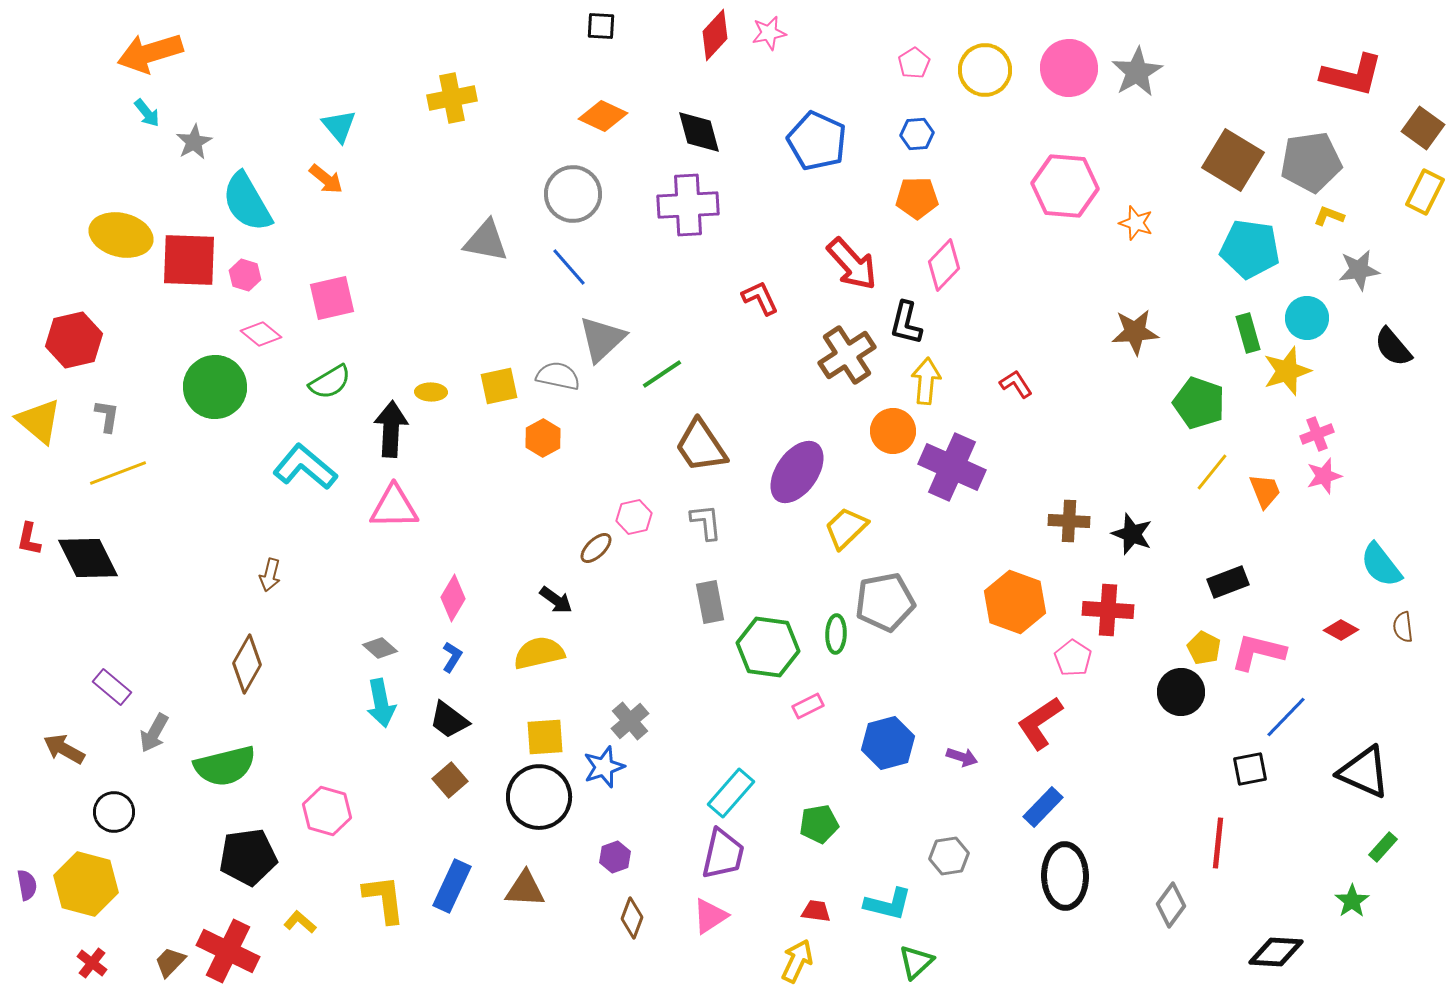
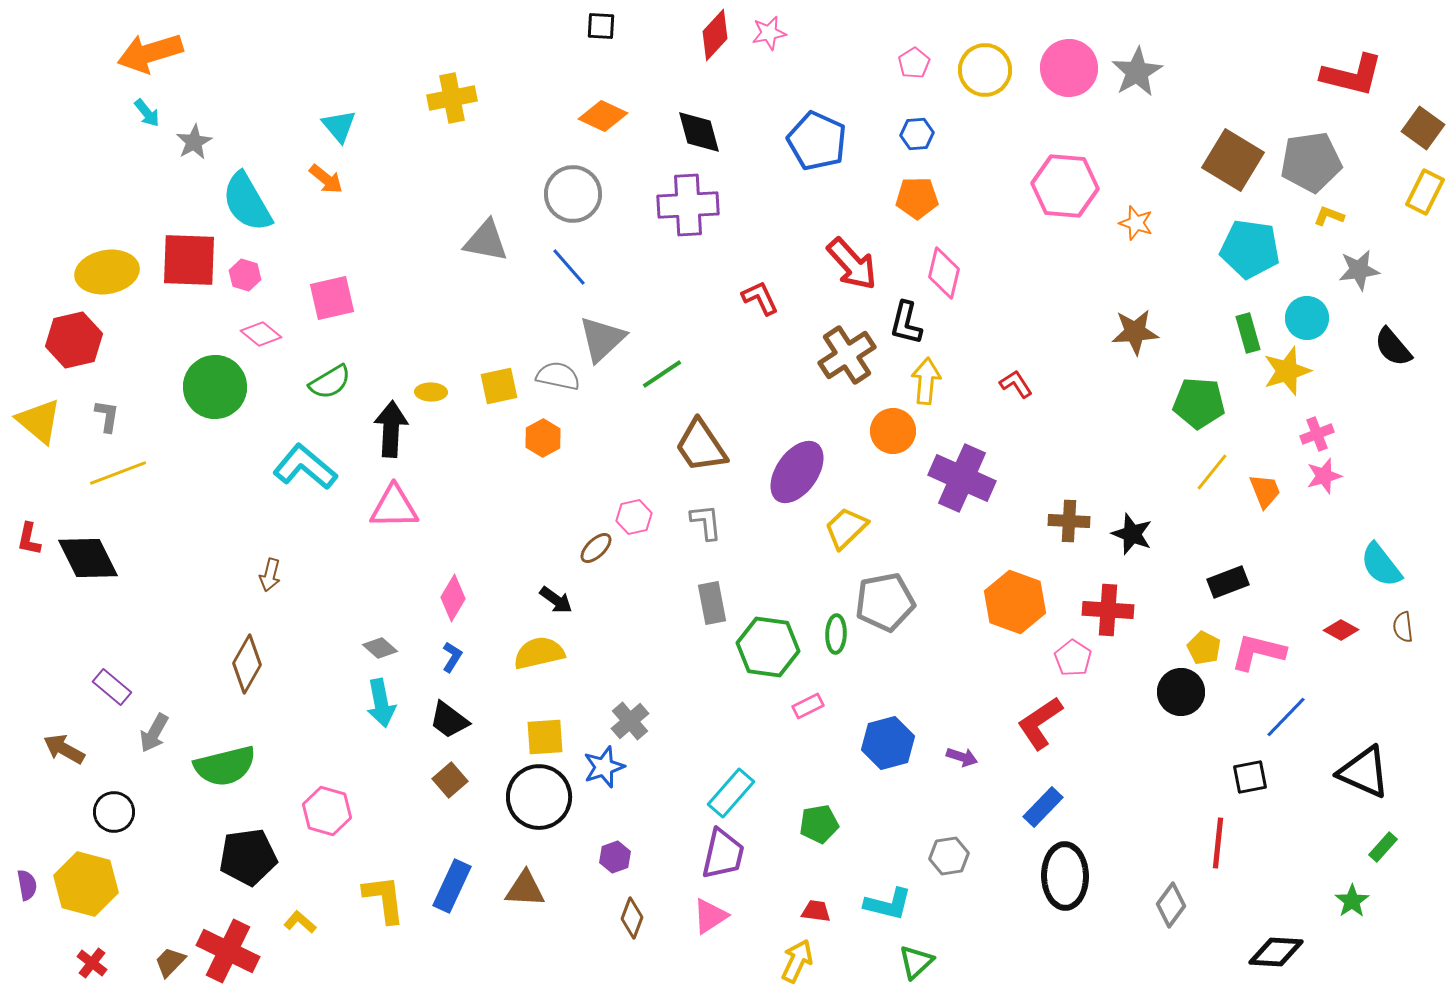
yellow ellipse at (121, 235): moved 14 px left, 37 px down; rotated 24 degrees counterclockwise
pink diamond at (944, 265): moved 8 px down; rotated 30 degrees counterclockwise
green pentagon at (1199, 403): rotated 15 degrees counterclockwise
purple cross at (952, 467): moved 10 px right, 11 px down
gray rectangle at (710, 602): moved 2 px right, 1 px down
black square at (1250, 769): moved 8 px down
